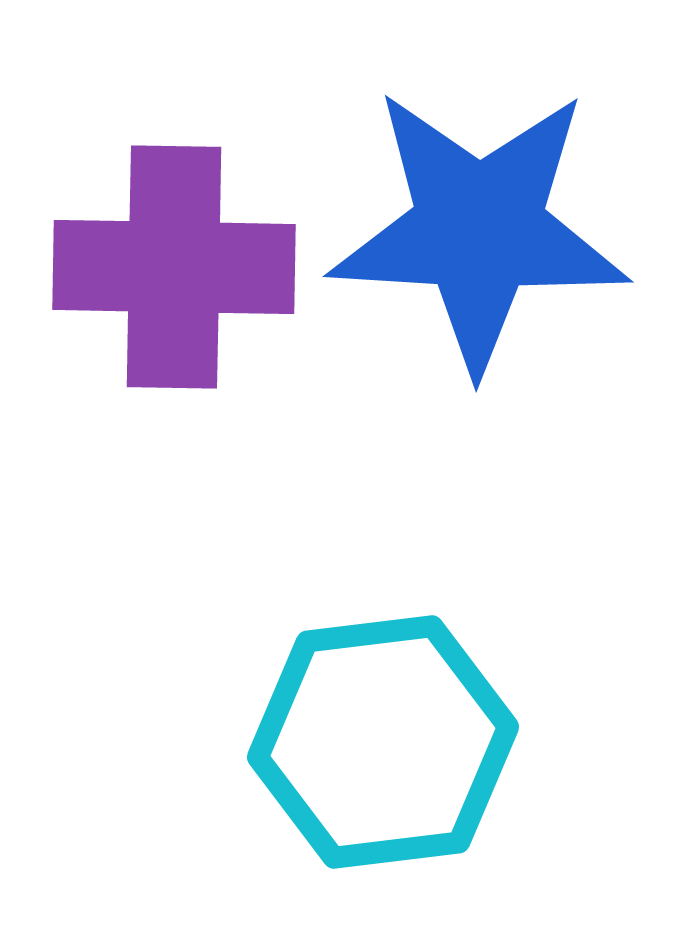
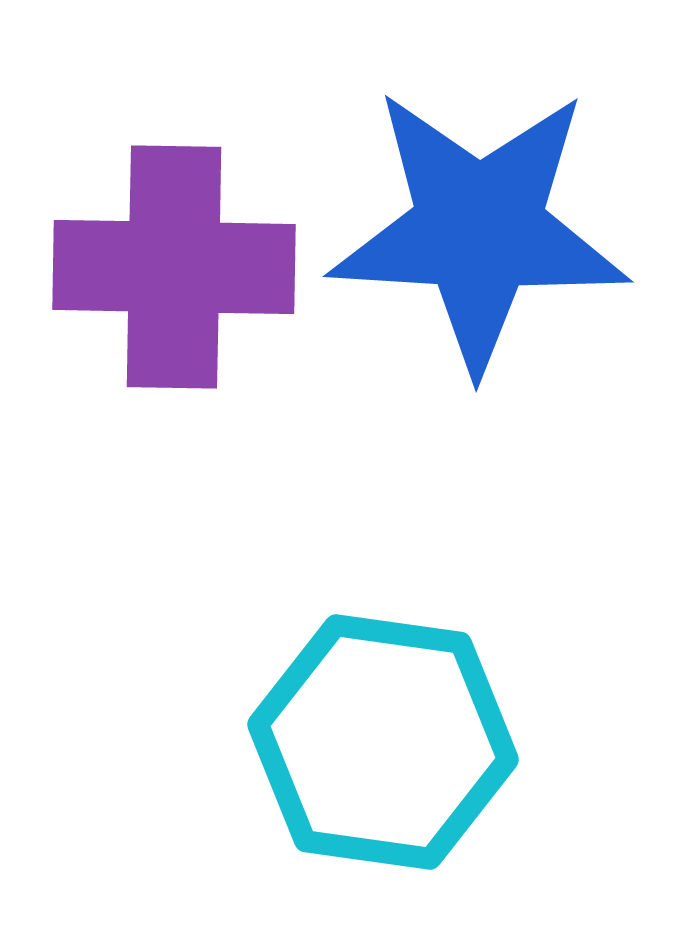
cyan hexagon: rotated 15 degrees clockwise
